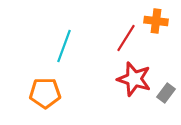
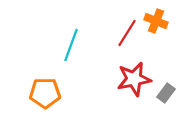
orange cross: rotated 15 degrees clockwise
red line: moved 1 px right, 5 px up
cyan line: moved 7 px right, 1 px up
red star: rotated 28 degrees counterclockwise
